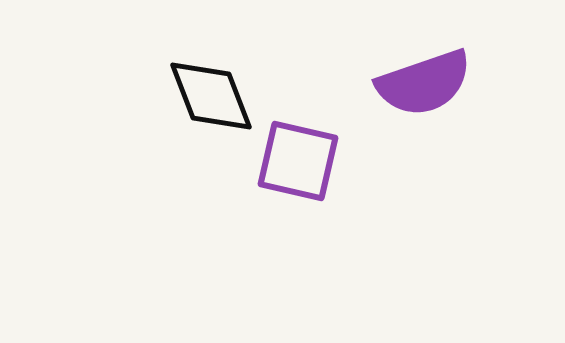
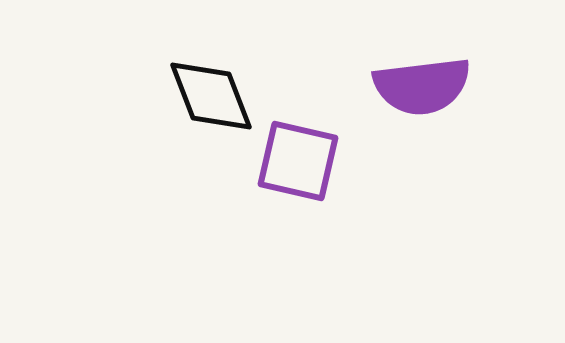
purple semicircle: moved 2 px left, 3 px down; rotated 12 degrees clockwise
